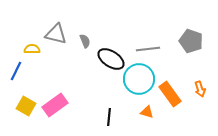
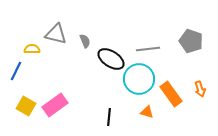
orange rectangle: moved 1 px right
